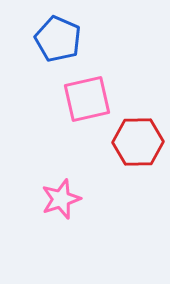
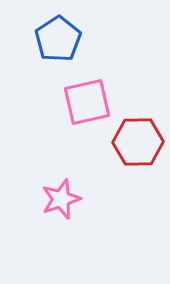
blue pentagon: rotated 15 degrees clockwise
pink square: moved 3 px down
